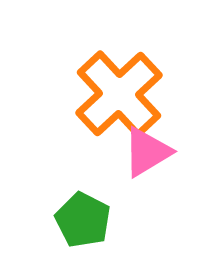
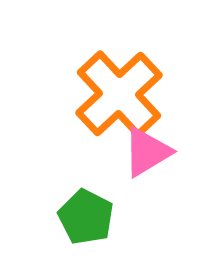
green pentagon: moved 3 px right, 3 px up
